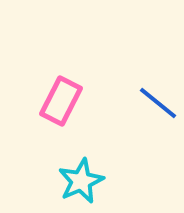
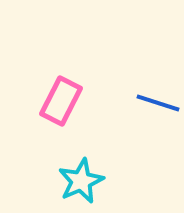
blue line: rotated 21 degrees counterclockwise
